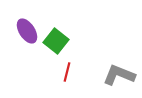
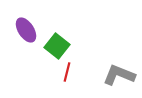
purple ellipse: moved 1 px left, 1 px up
green square: moved 1 px right, 5 px down
